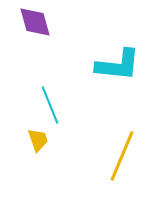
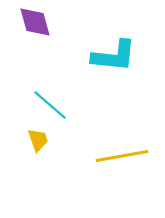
cyan L-shape: moved 4 px left, 9 px up
cyan line: rotated 27 degrees counterclockwise
yellow line: rotated 57 degrees clockwise
